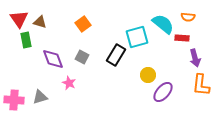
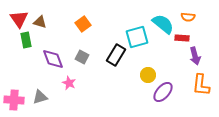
purple arrow: moved 2 px up
